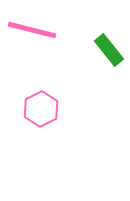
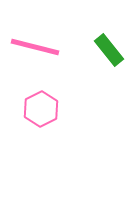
pink line: moved 3 px right, 17 px down
